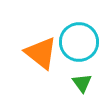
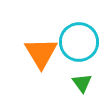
orange triangle: rotated 21 degrees clockwise
